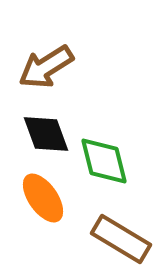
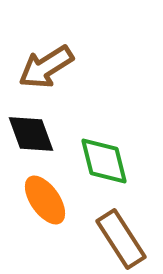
black diamond: moved 15 px left
orange ellipse: moved 2 px right, 2 px down
brown rectangle: rotated 26 degrees clockwise
